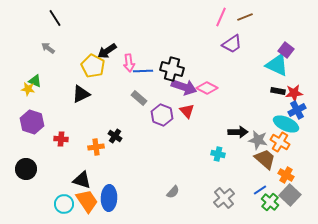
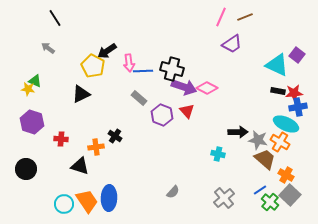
purple square at (286, 50): moved 11 px right, 5 px down
blue cross at (297, 110): moved 1 px right, 3 px up; rotated 18 degrees clockwise
black triangle at (82, 180): moved 2 px left, 14 px up
